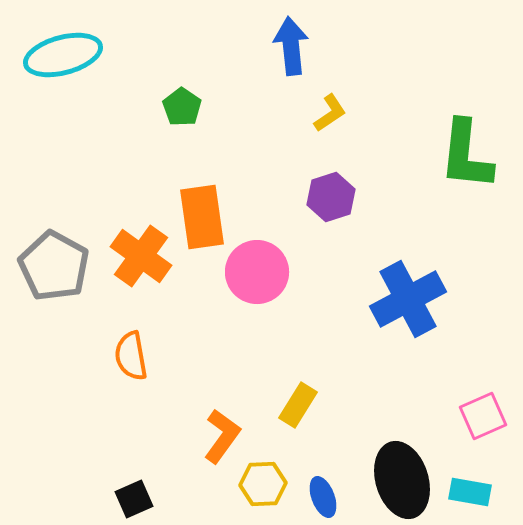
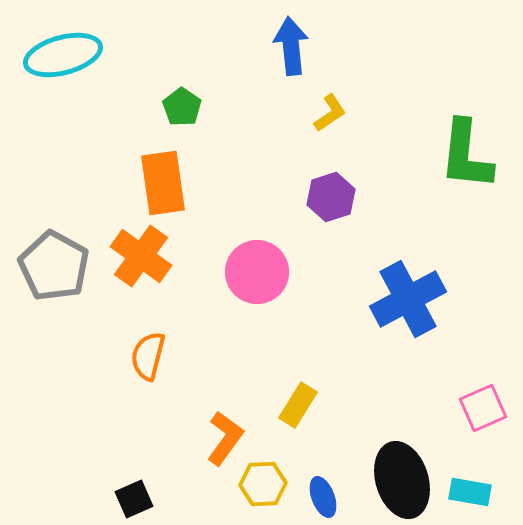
orange rectangle: moved 39 px left, 34 px up
orange semicircle: moved 17 px right; rotated 24 degrees clockwise
pink square: moved 8 px up
orange L-shape: moved 3 px right, 2 px down
